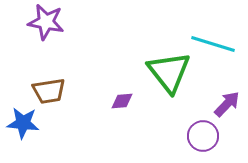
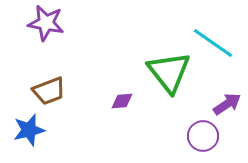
purple star: moved 1 px down
cyan line: moved 1 px up; rotated 18 degrees clockwise
brown trapezoid: rotated 12 degrees counterclockwise
purple arrow: rotated 12 degrees clockwise
blue star: moved 6 px right, 7 px down; rotated 20 degrees counterclockwise
